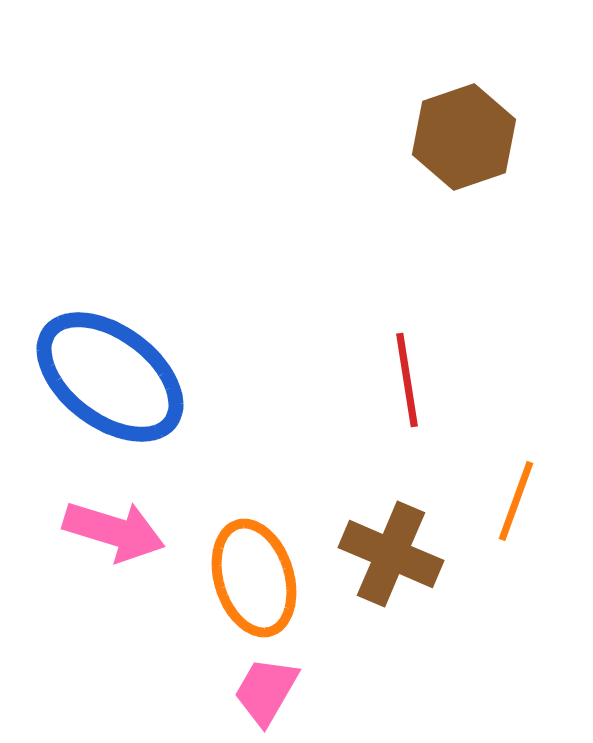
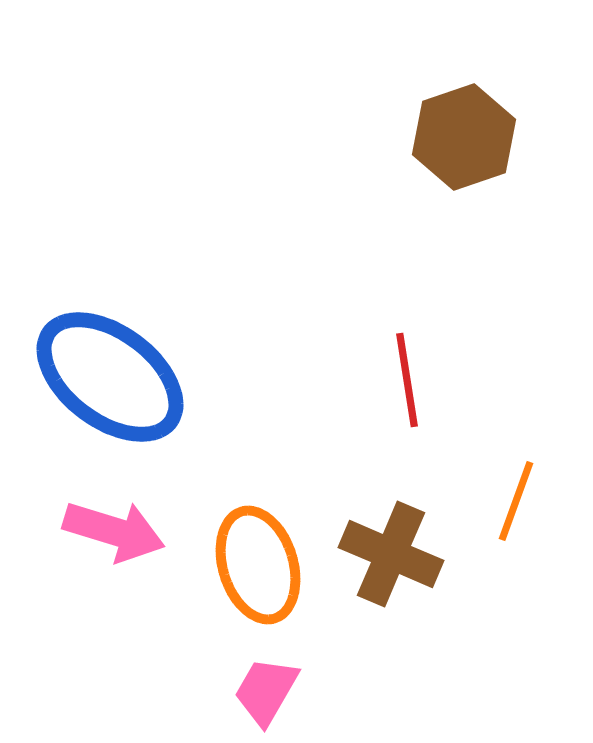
orange ellipse: moved 4 px right, 13 px up
